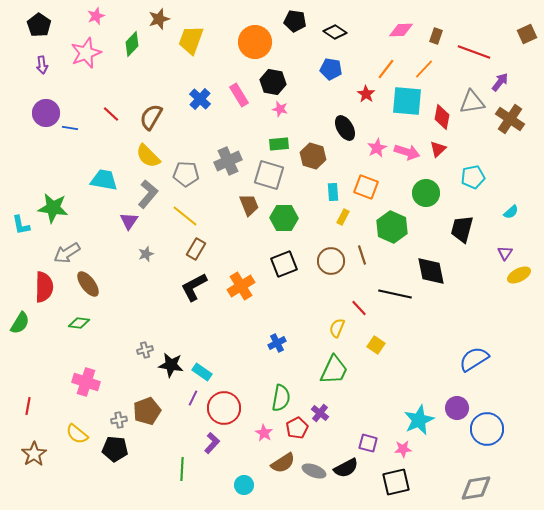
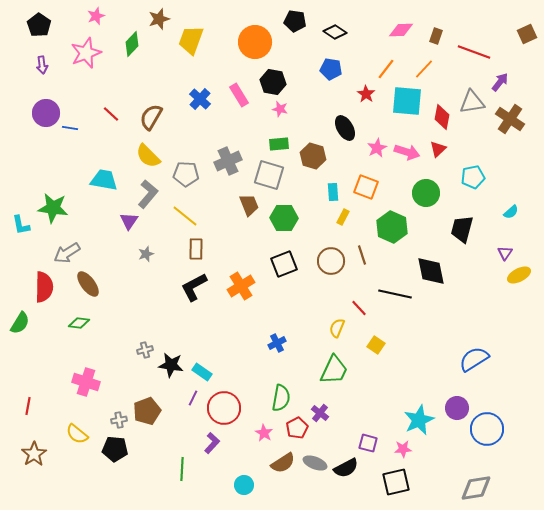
brown rectangle at (196, 249): rotated 30 degrees counterclockwise
gray ellipse at (314, 471): moved 1 px right, 8 px up
